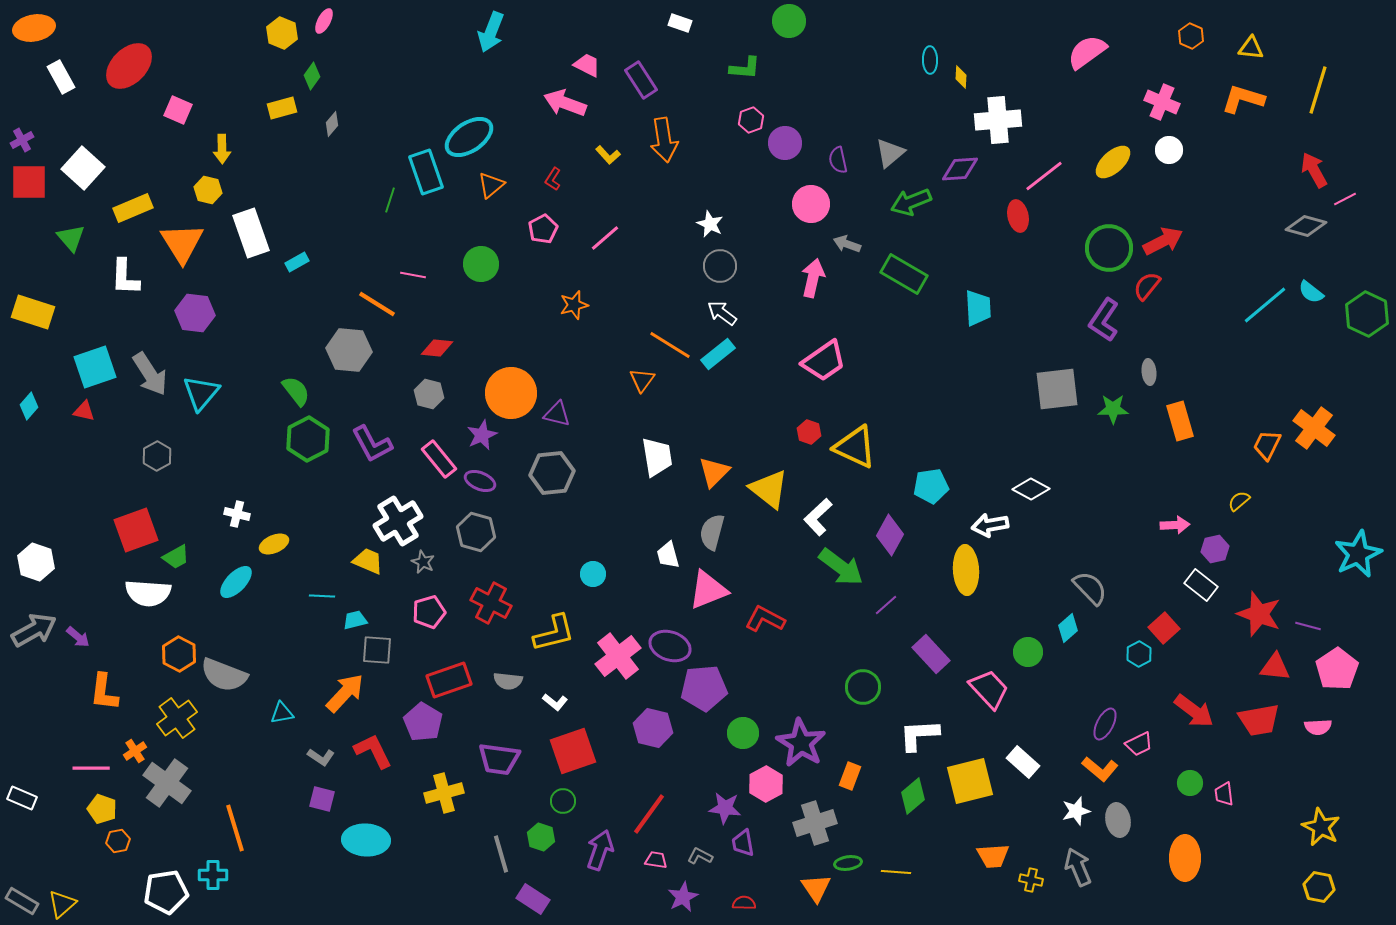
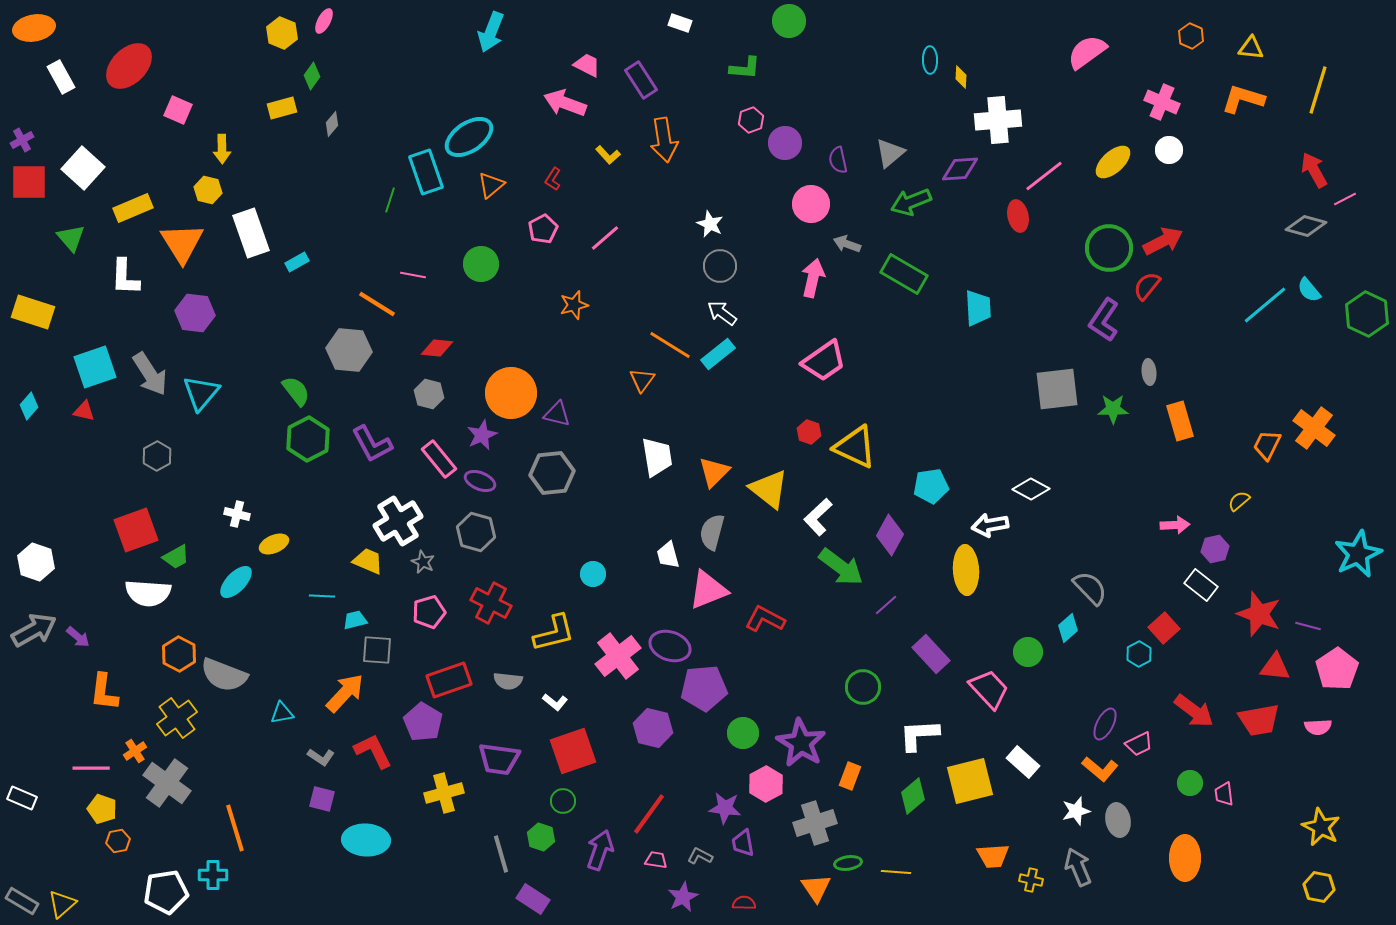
cyan semicircle at (1311, 292): moved 2 px left, 2 px up; rotated 12 degrees clockwise
